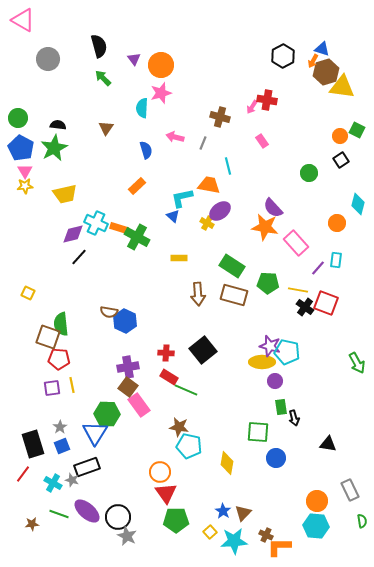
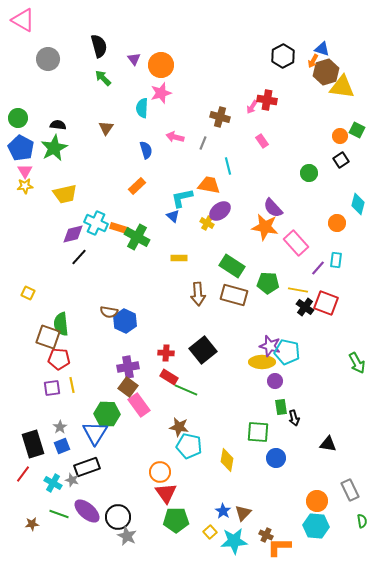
yellow diamond at (227, 463): moved 3 px up
